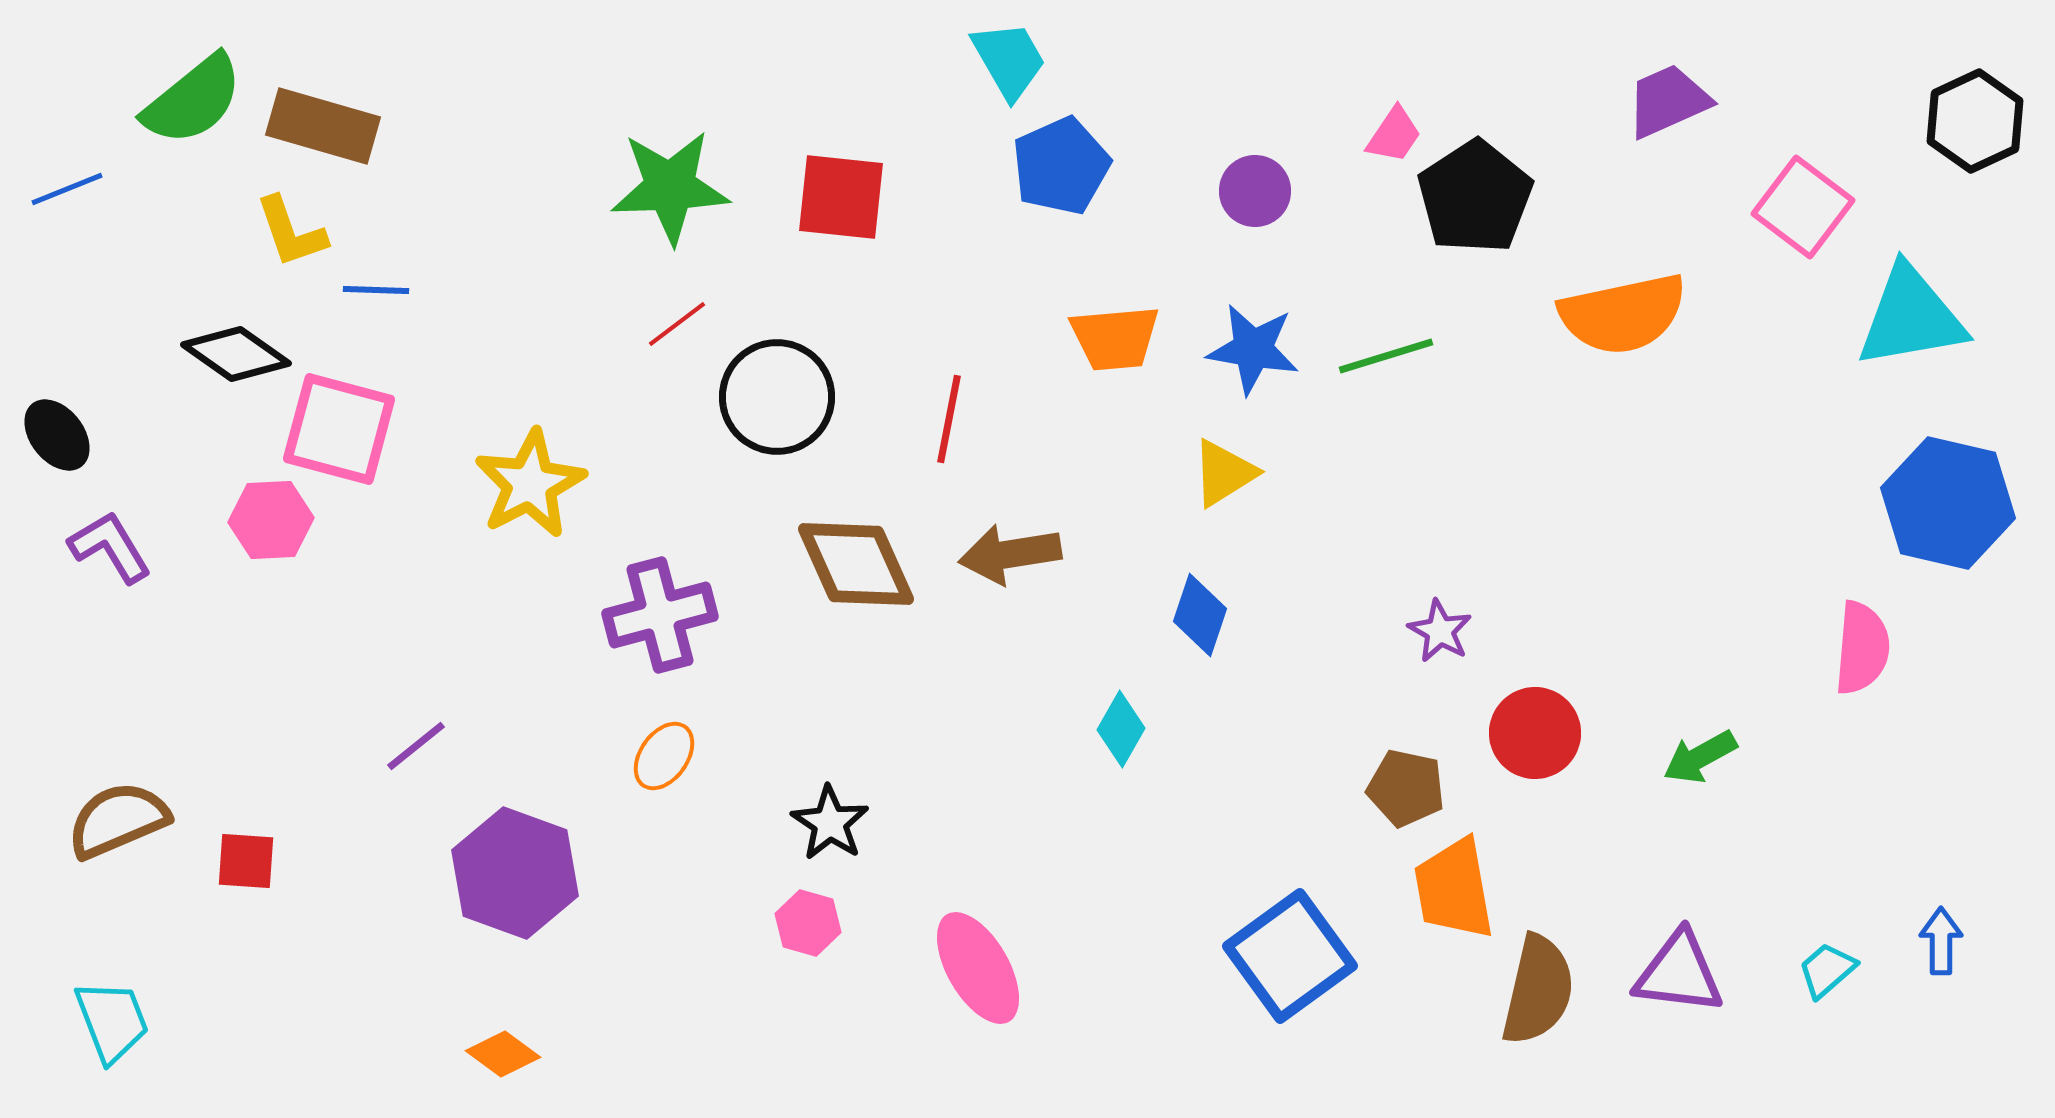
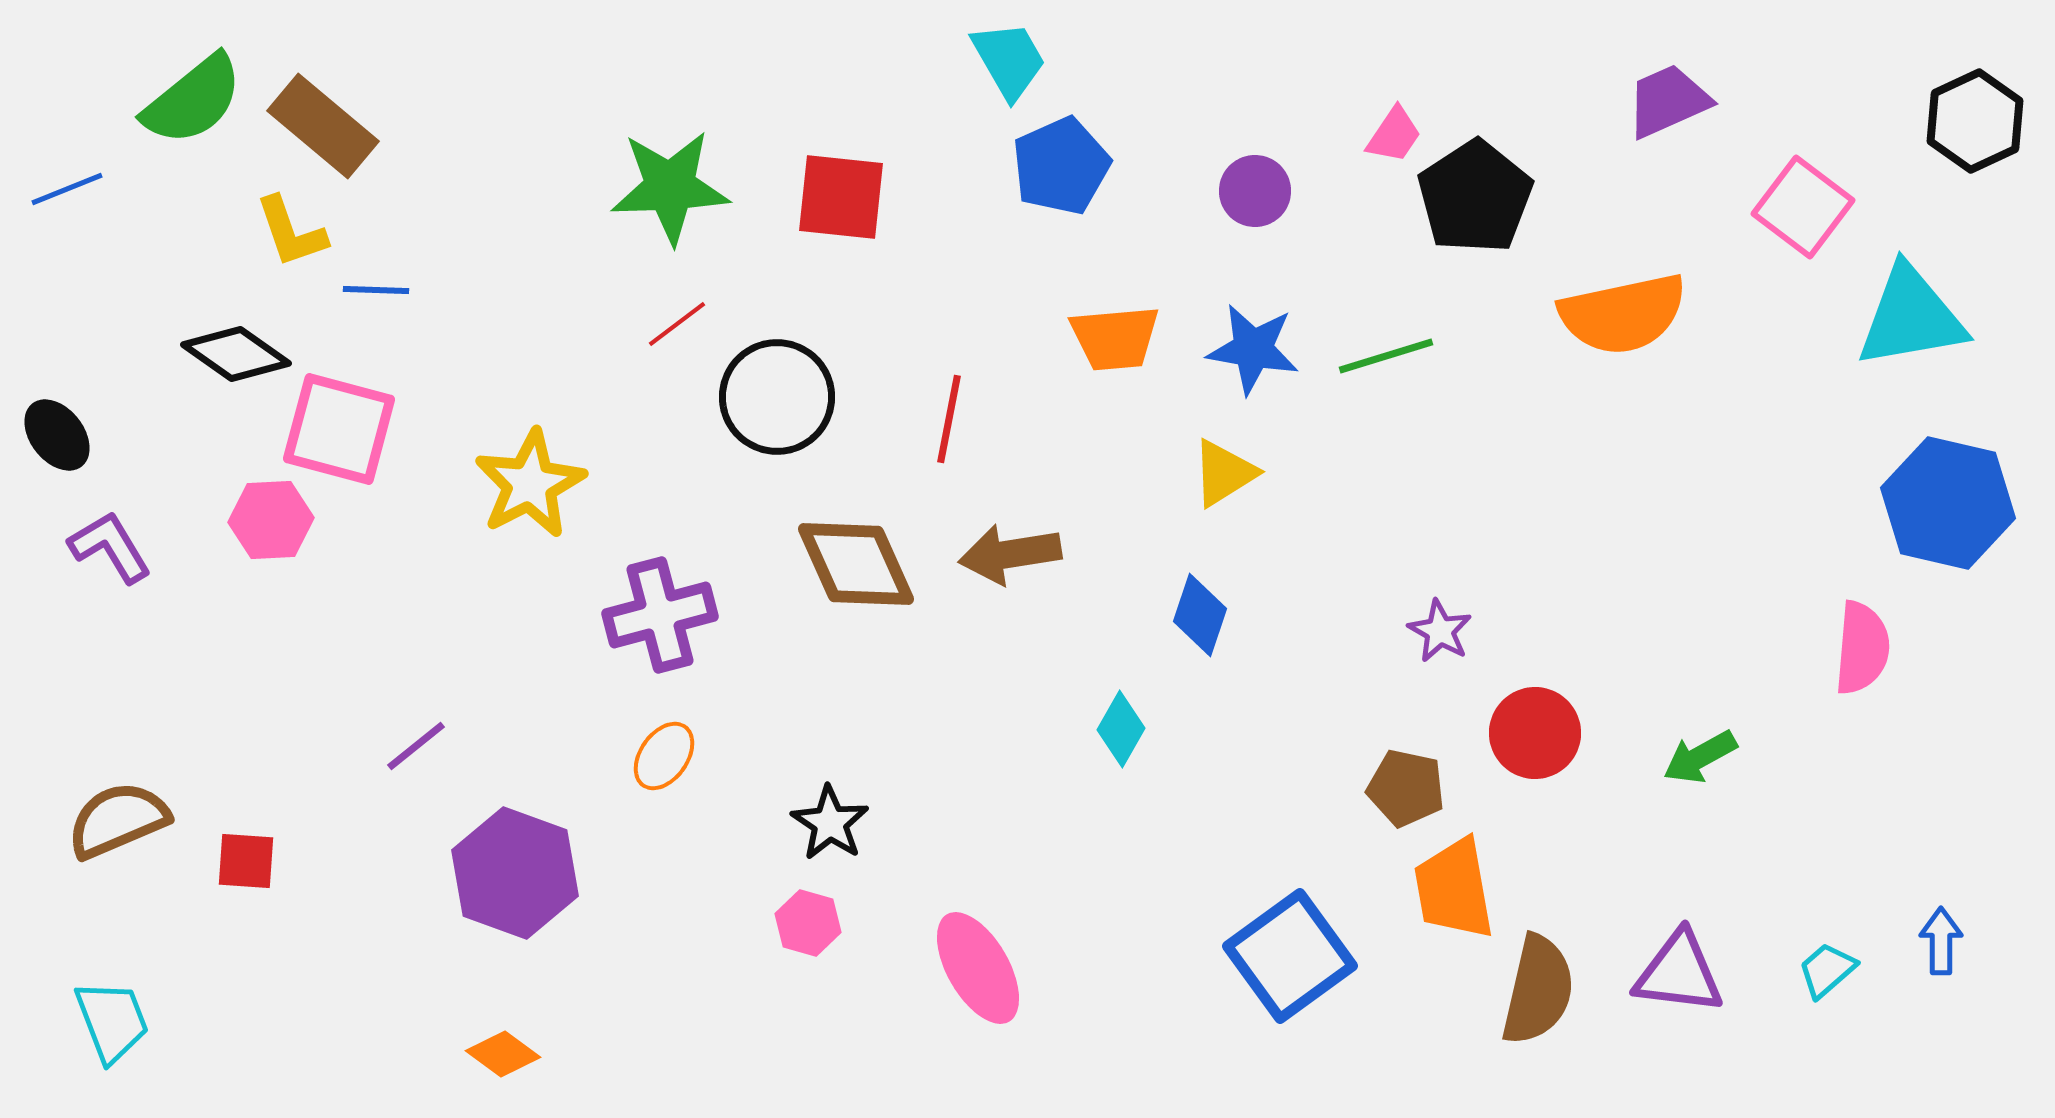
brown rectangle at (323, 126): rotated 24 degrees clockwise
